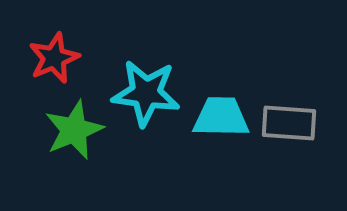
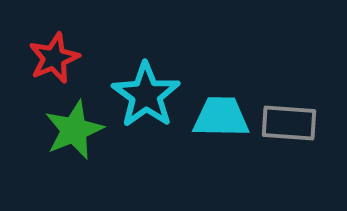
cyan star: moved 2 px down; rotated 28 degrees clockwise
